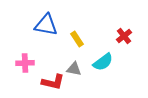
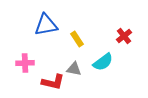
blue triangle: rotated 20 degrees counterclockwise
